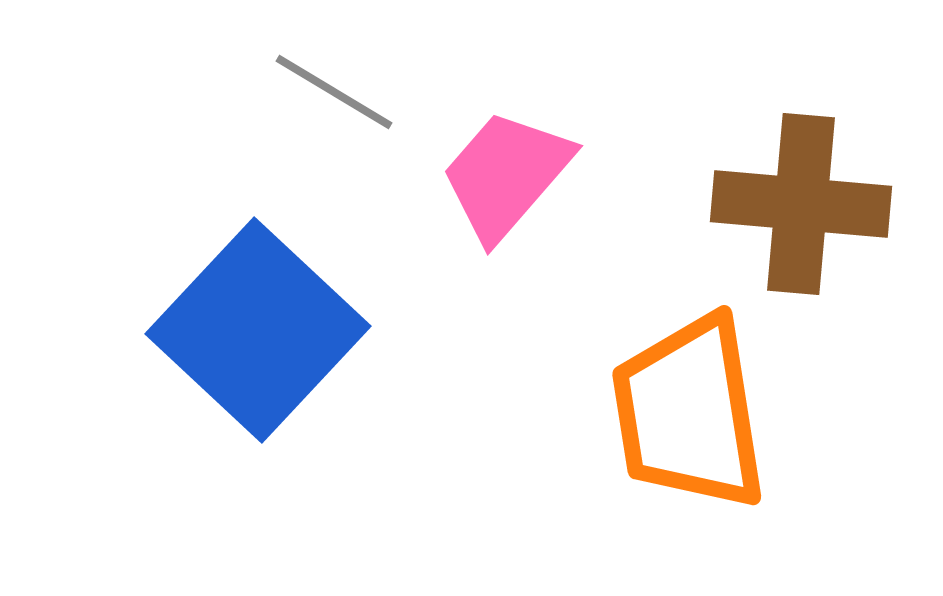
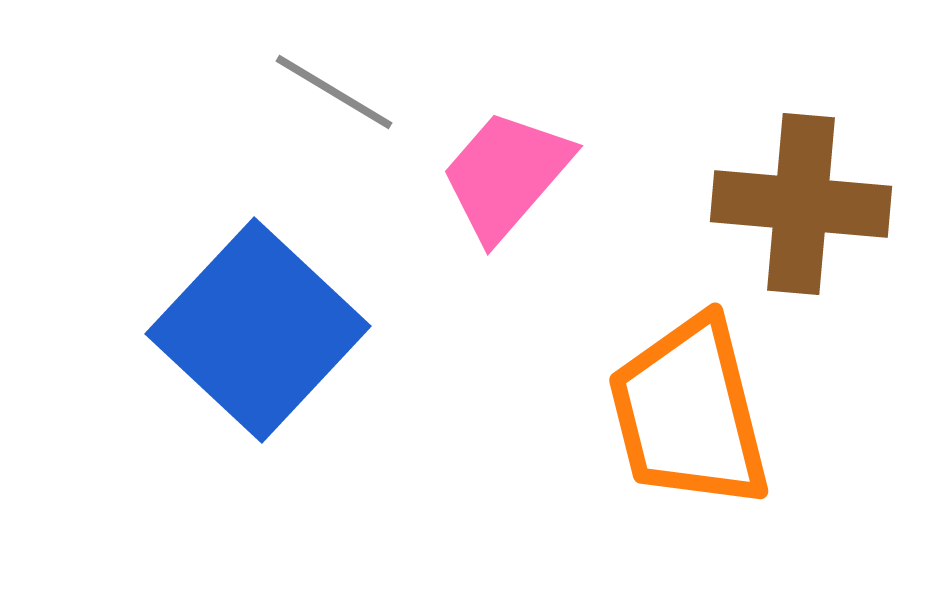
orange trapezoid: rotated 5 degrees counterclockwise
